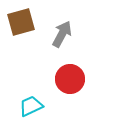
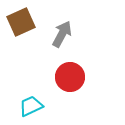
brown square: rotated 8 degrees counterclockwise
red circle: moved 2 px up
